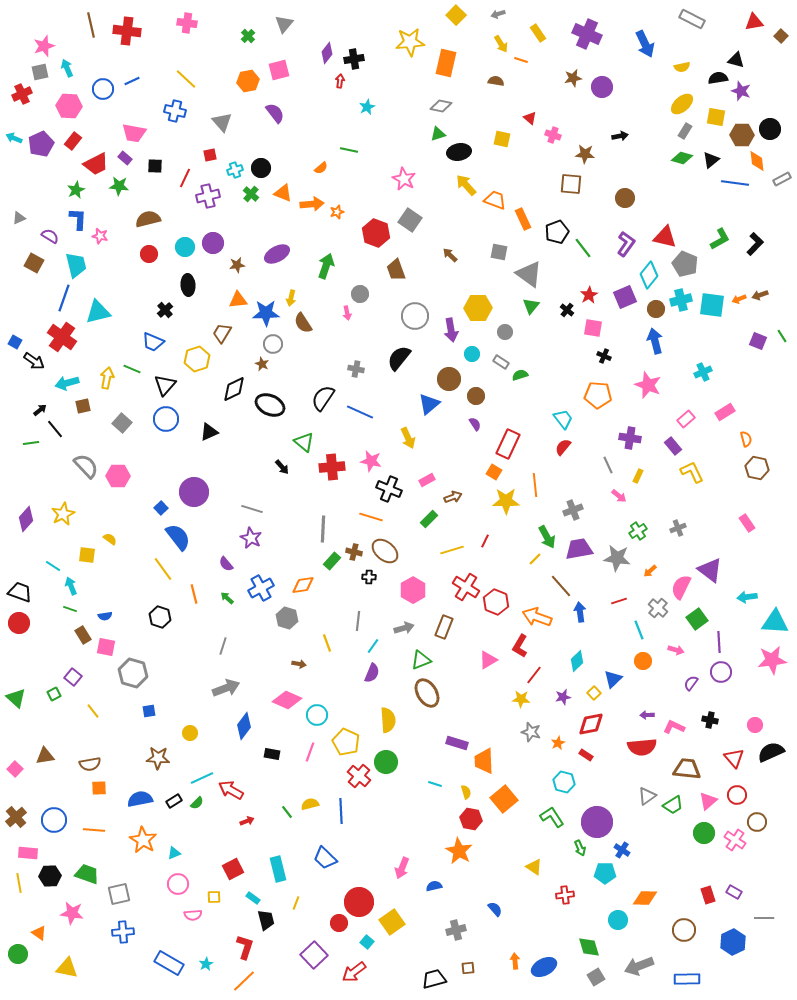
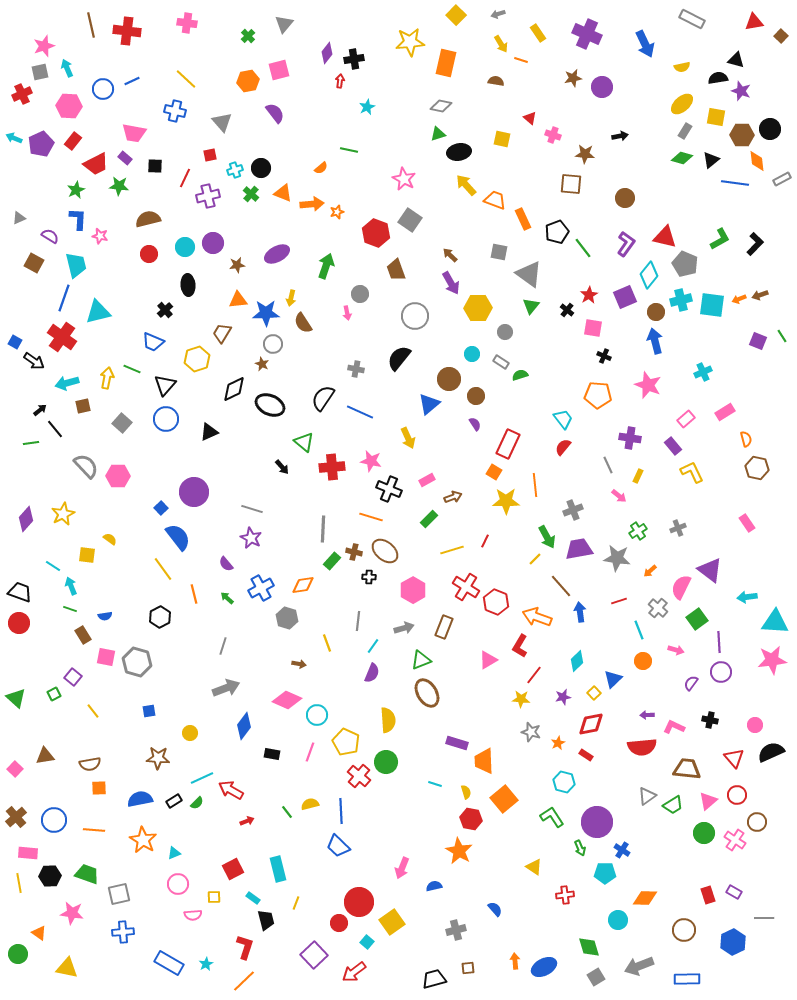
brown circle at (656, 309): moved 3 px down
purple arrow at (451, 330): moved 47 px up; rotated 20 degrees counterclockwise
black hexagon at (160, 617): rotated 15 degrees clockwise
pink square at (106, 647): moved 10 px down
gray hexagon at (133, 673): moved 4 px right, 11 px up
blue trapezoid at (325, 858): moved 13 px right, 12 px up
